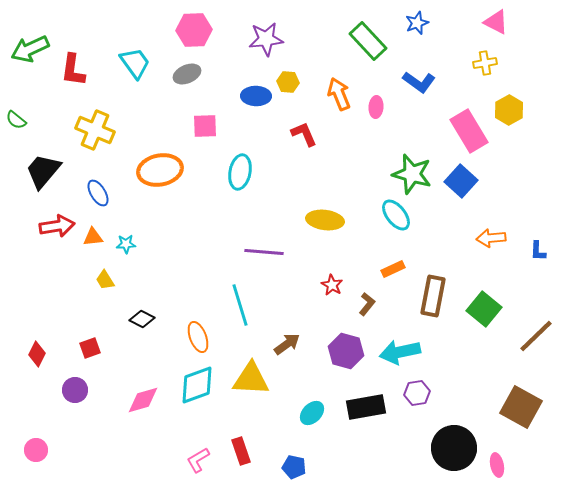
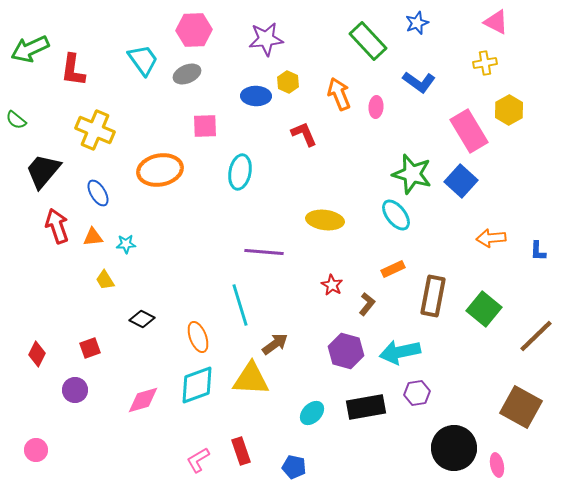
cyan trapezoid at (135, 63): moved 8 px right, 3 px up
yellow hexagon at (288, 82): rotated 20 degrees clockwise
red arrow at (57, 226): rotated 100 degrees counterclockwise
brown arrow at (287, 344): moved 12 px left
